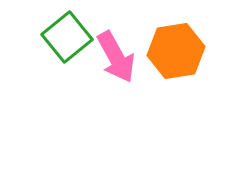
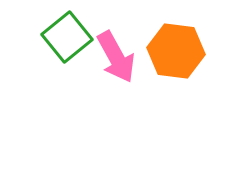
orange hexagon: rotated 16 degrees clockwise
